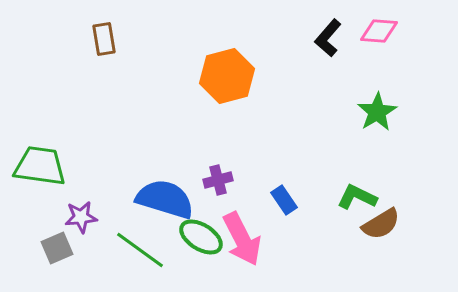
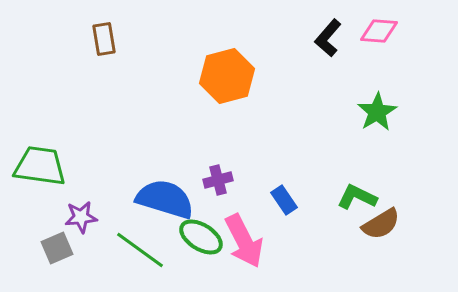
pink arrow: moved 2 px right, 2 px down
